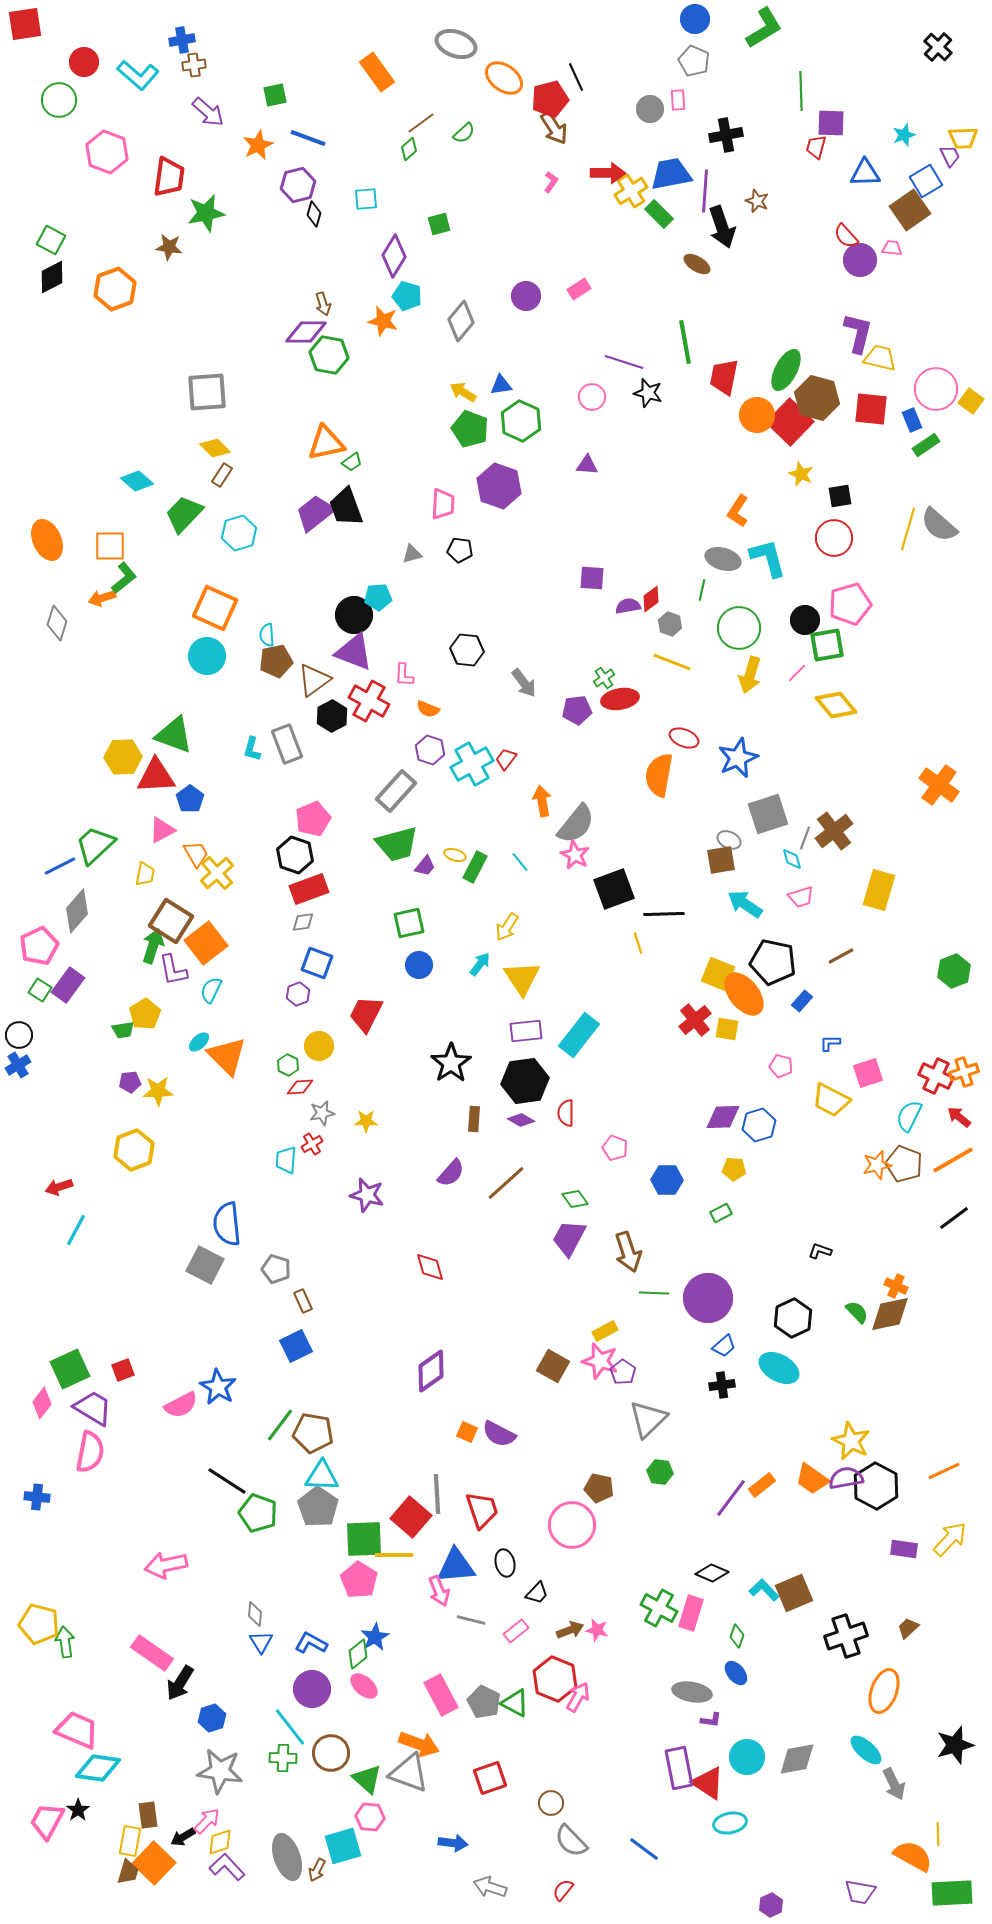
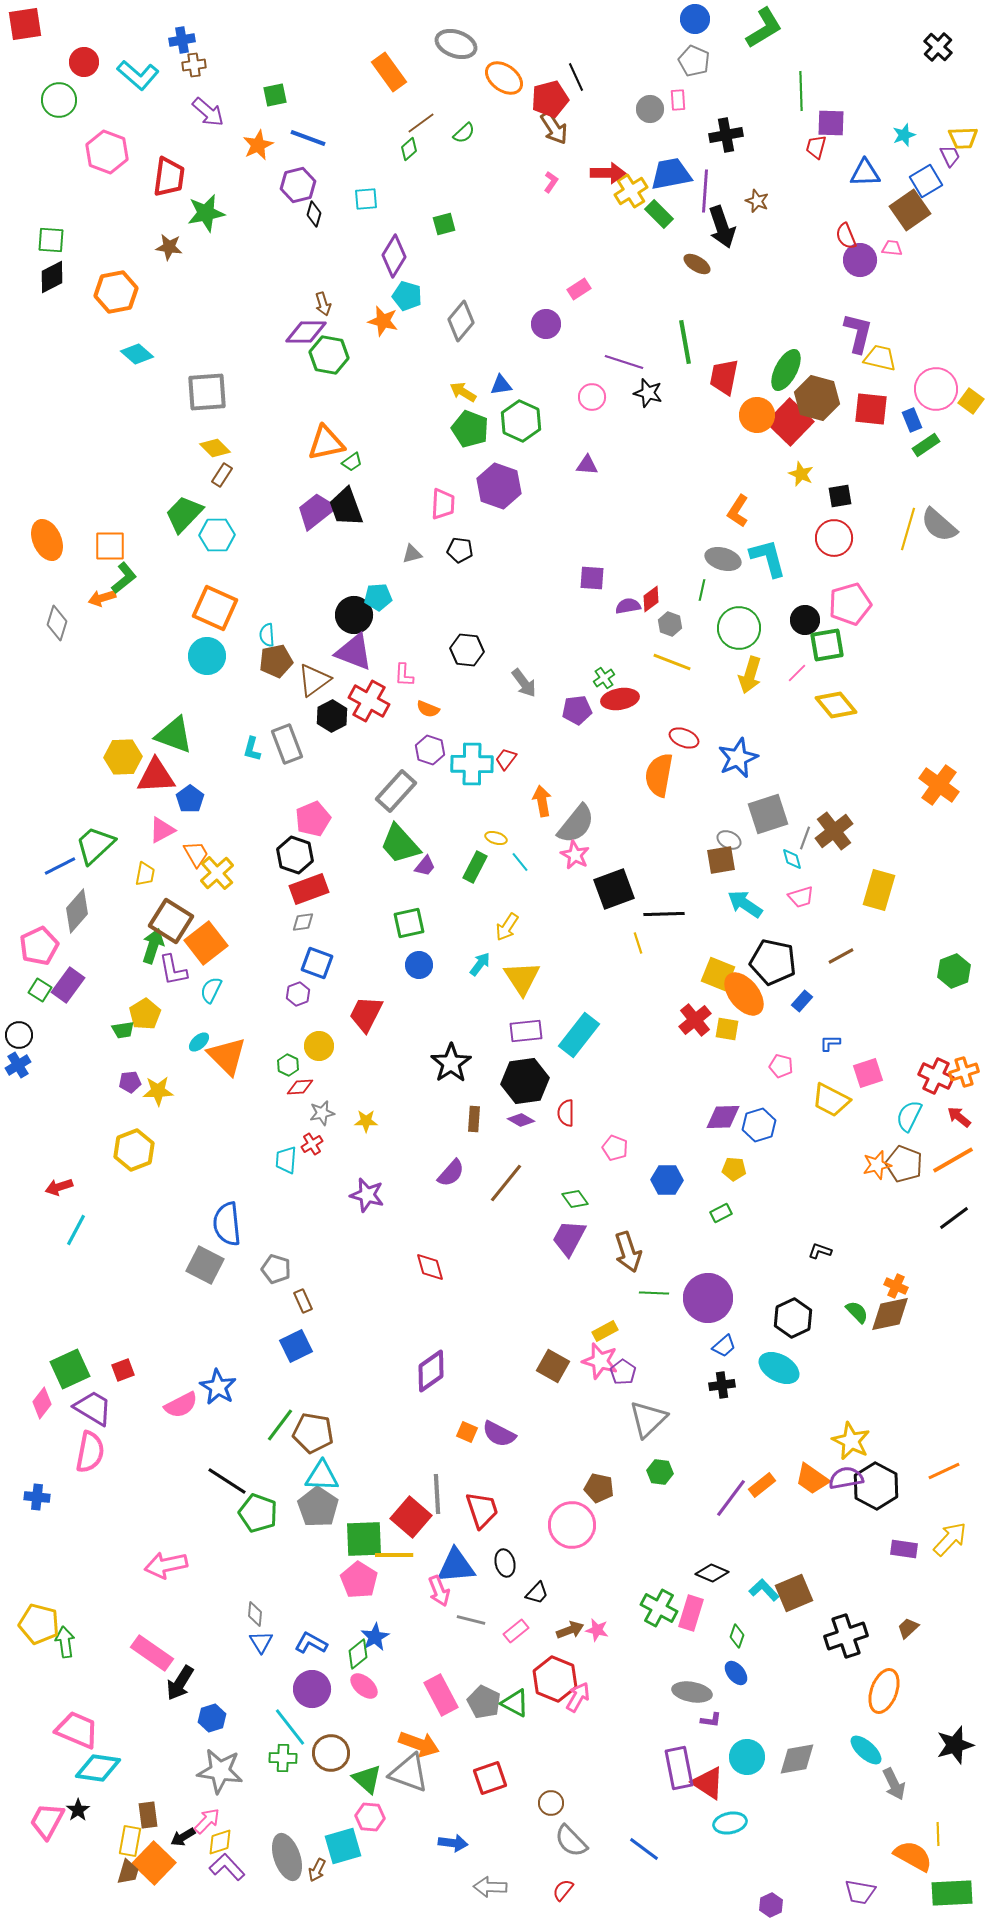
orange rectangle at (377, 72): moved 12 px right
green square at (439, 224): moved 5 px right
red semicircle at (846, 236): rotated 20 degrees clockwise
green square at (51, 240): rotated 24 degrees counterclockwise
orange hexagon at (115, 289): moved 1 px right, 3 px down; rotated 9 degrees clockwise
purple circle at (526, 296): moved 20 px right, 28 px down
cyan diamond at (137, 481): moved 127 px up
purple trapezoid at (315, 513): moved 1 px right, 2 px up
cyan hexagon at (239, 533): moved 22 px left, 2 px down; rotated 16 degrees clockwise
cyan cross at (472, 764): rotated 30 degrees clockwise
green trapezoid at (397, 844): moved 3 px right; rotated 63 degrees clockwise
yellow ellipse at (455, 855): moved 41 px right, 17 px up
brown line at (506, 1183): rotated 9 degrees counterclockwise
gray arrow at (490, 1887): rotated 16 degrees counterclockwise
